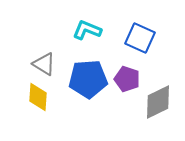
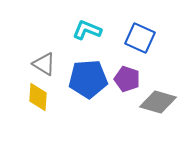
gray diamond: rotated 42 degrees clockwise
